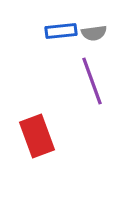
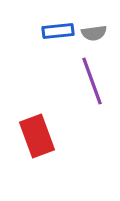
blue rectangle: moved 3 px left
